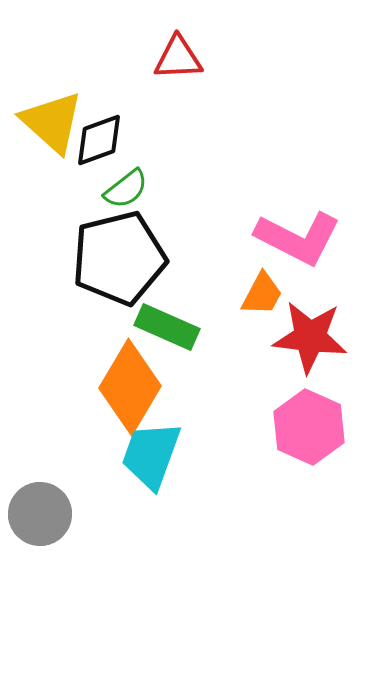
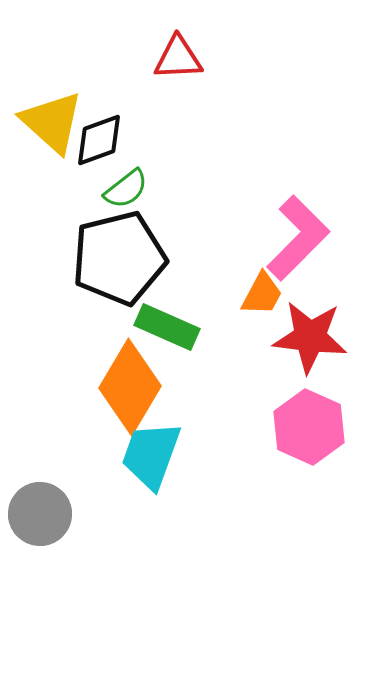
pink L-shape: rotated 72 degrees counterclockwise
